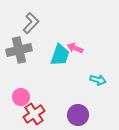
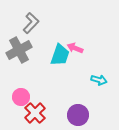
gray cross: rotated 15 degrees counterclockwise
cyan arrow: moved 1 px right
red cross: moved 1 px right, 1 px up; rotated 10 degrees counterclockwise
